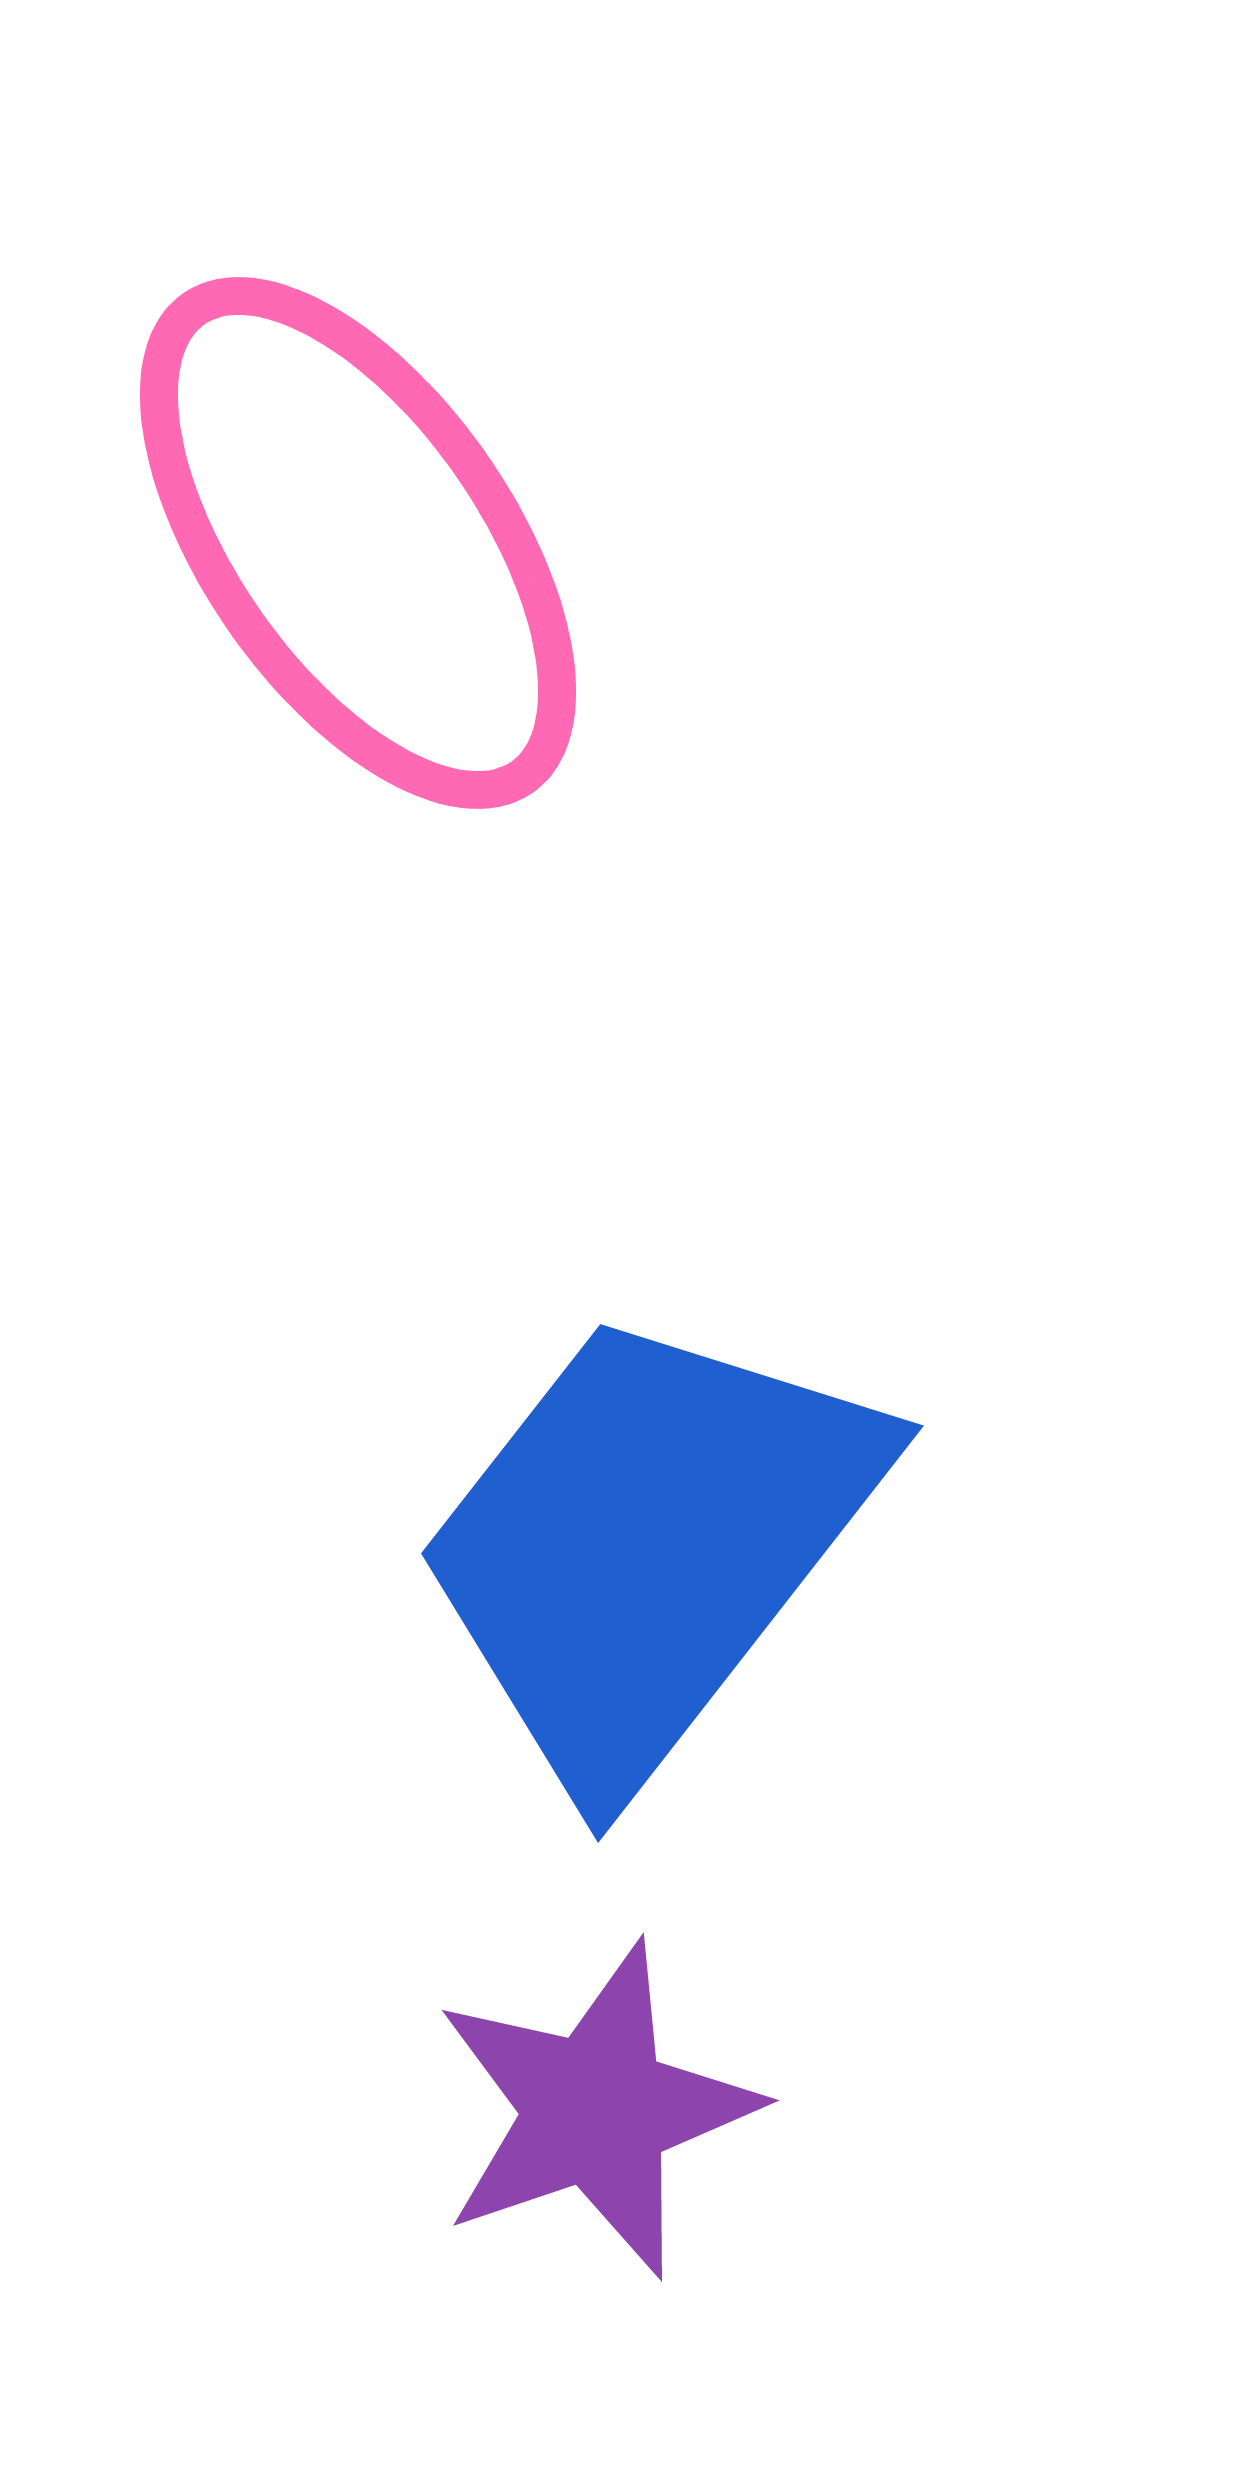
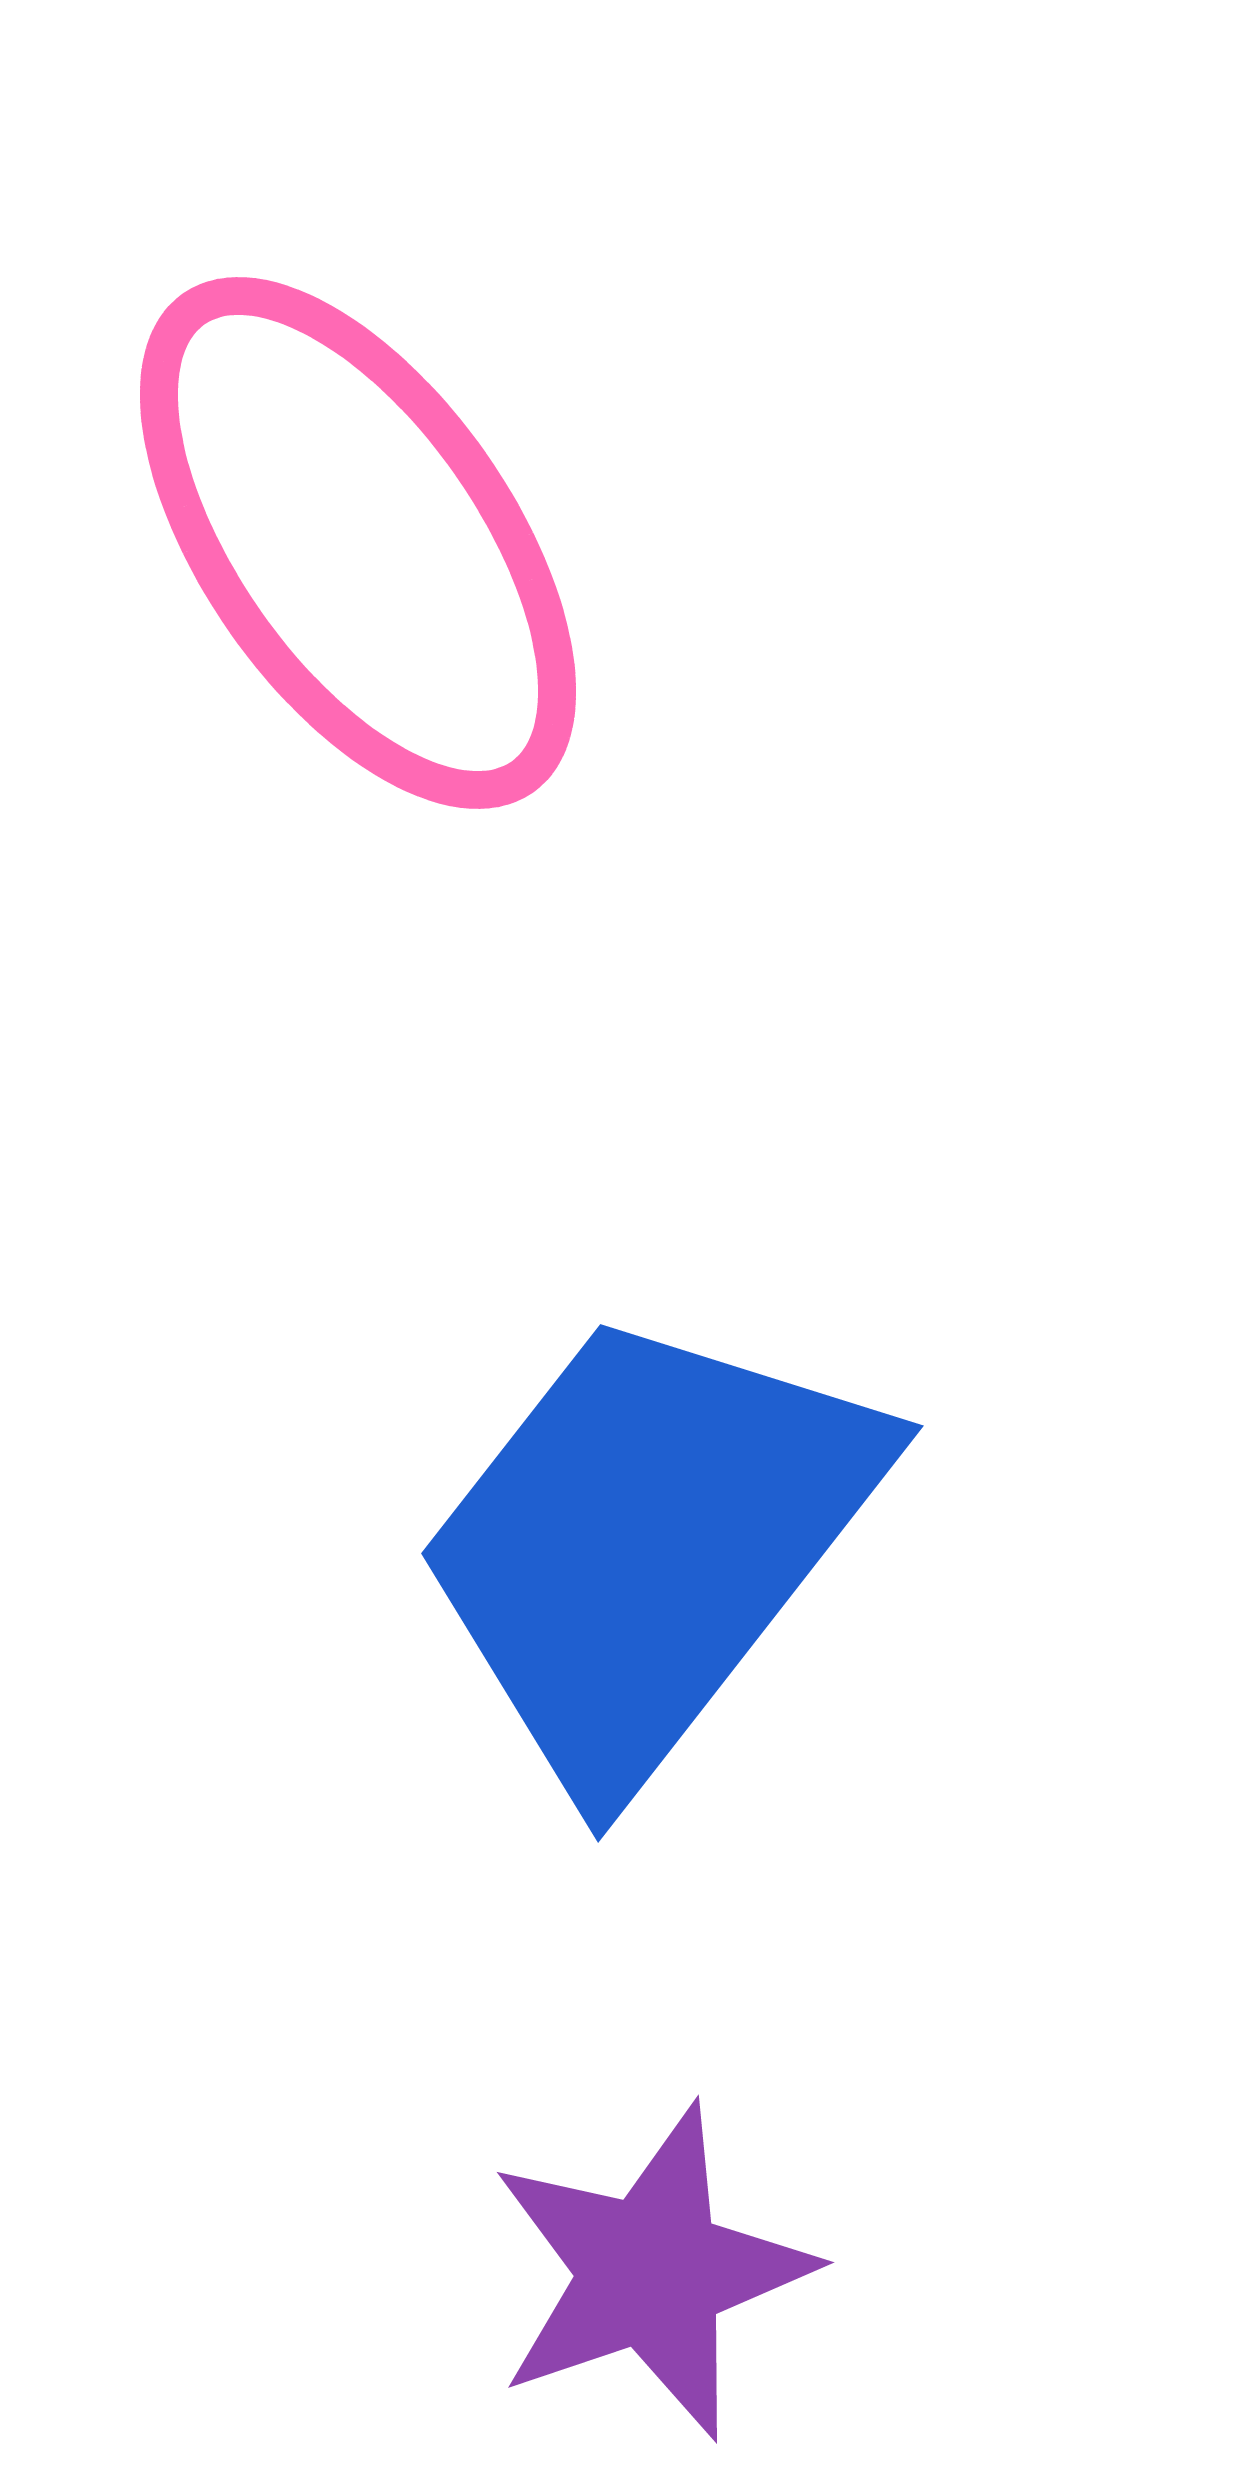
purple star: moved 55 px right, 162 px down
